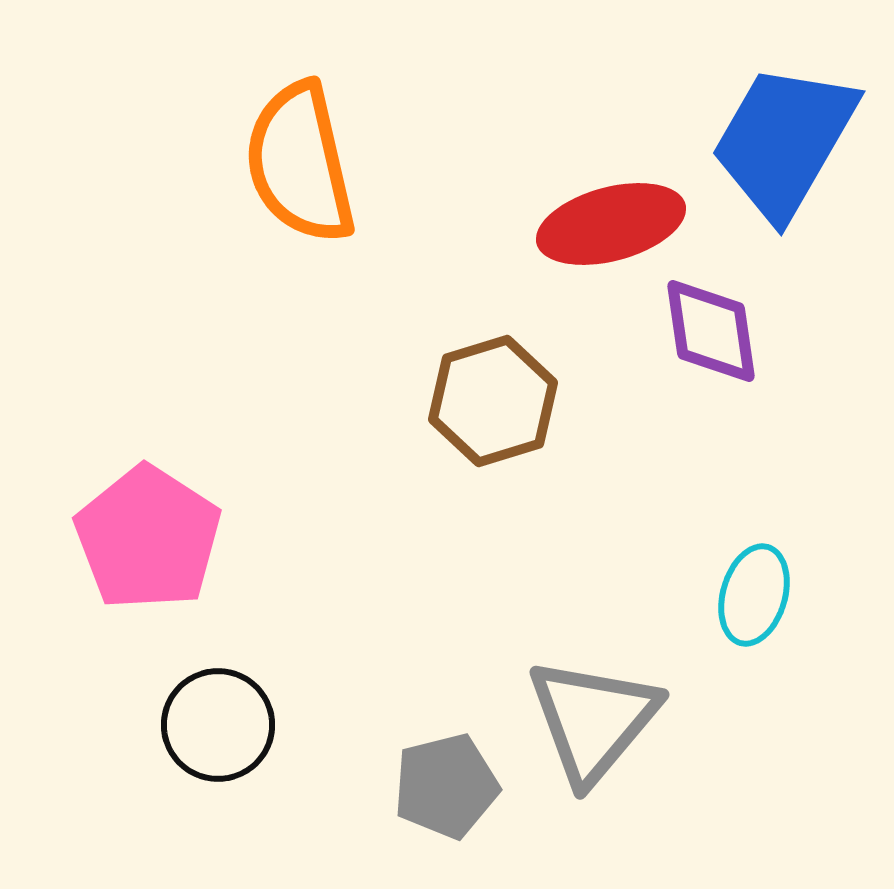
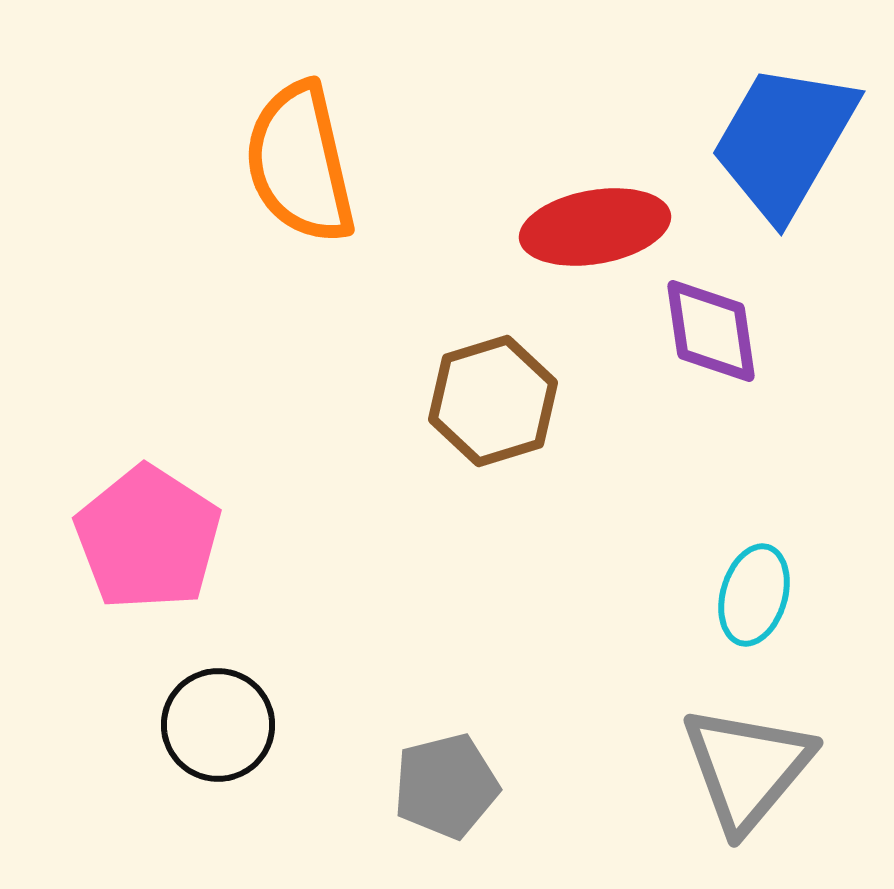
red ellipse: moved 16 px left, 3 px down; rotated 5 degrees clockwise
gray triangle: moved 154 px right, 48 px down
